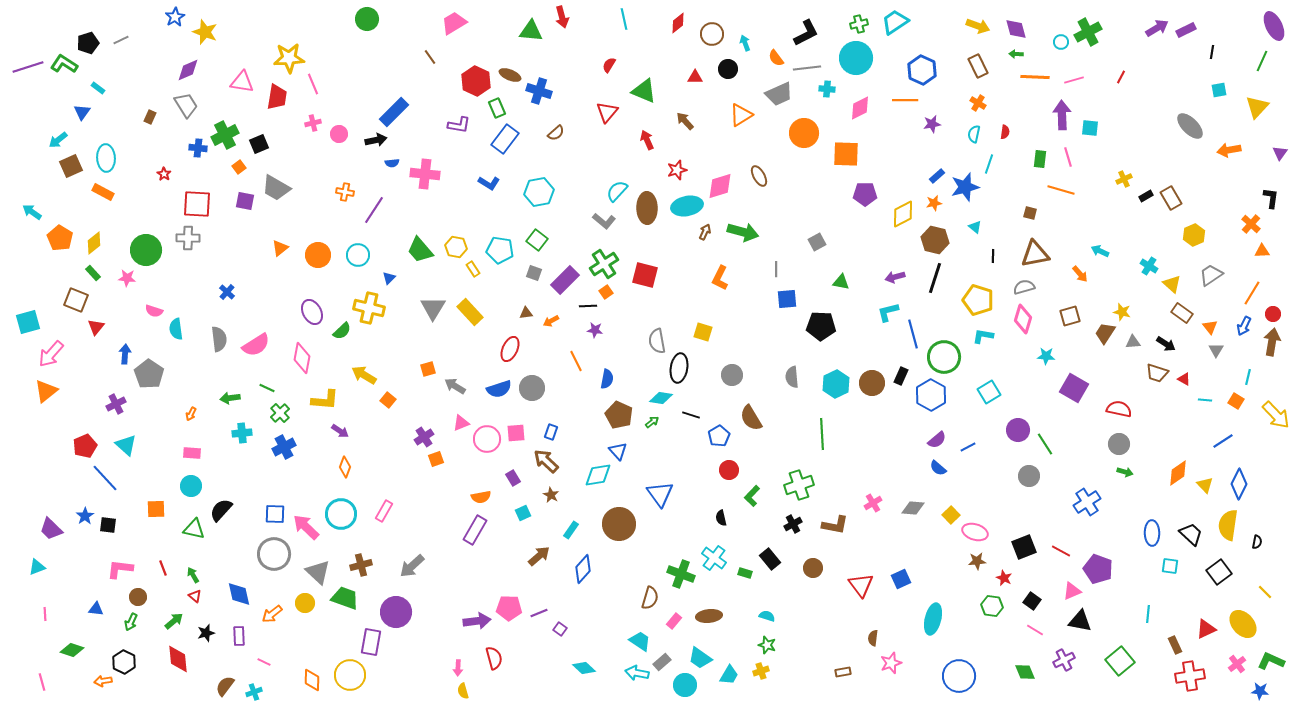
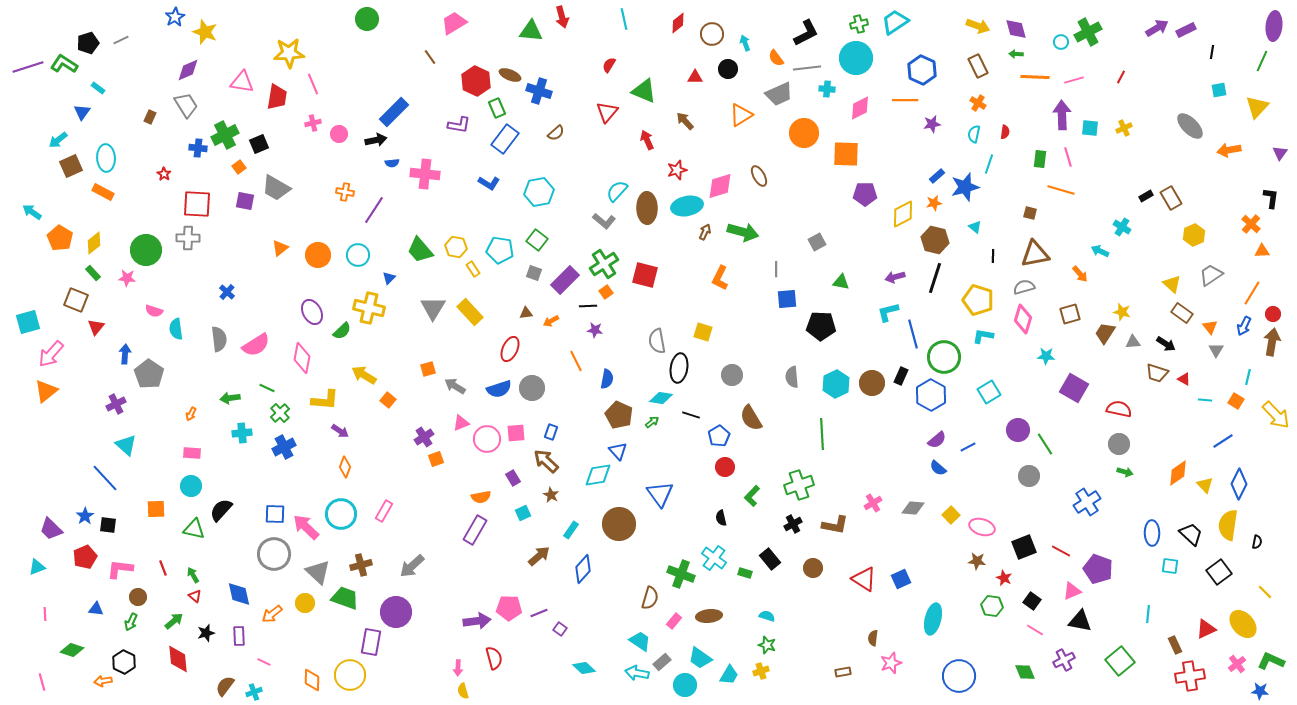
purple ellipse at (1274, 26): rotated 32 degrees clockwise
yellow star at (289, 58): moved 5 px up
yellow cross at (1124, 179): moved 51 px up
cyan cross at (1149, 266): moved 27 px left, 39 px up
brown square at (1070, 316): moved 2 px up
red pentagon at (85, 446): moved 111 px down
red circle at (729, 470): moved 4 px left, 3 px up
pink ellipse at (975, 532): moved 7 px right, 5 px up
brown star at (977, 561): rotated 12 degrees clockwise
red triangle at (861, 585): moved 3 px right, 6 px up; rotated 20 degrees counterclockwise
